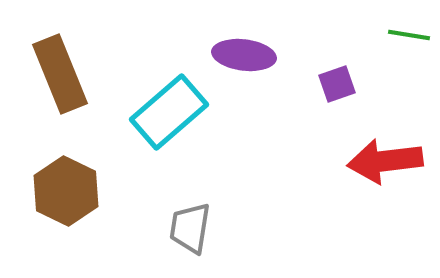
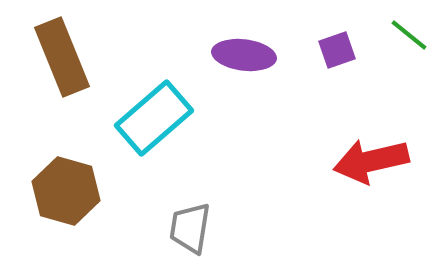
green line: rotated 30 degrees clockwise
brown rectangle: moved 2 px right, 17 px up
purple square: moved 34 px up
cyan rectangle: moved 15 px left, 6 px down
red arrow: moved 14 px left; rotated 6 degrees counterclockwise
brown hexagon: rotated 10 degrees counterclockwise
